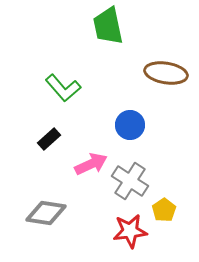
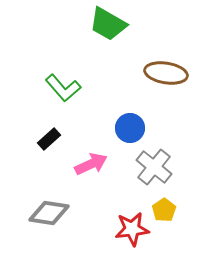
green trapezoid: moved 2 px up; rotated 48 degrees counterclockwise
blue circle: moved 3 px down
gray cross: moved 24 px right, 14 px up; rotated 6 degrees clockwise
gray diamond: moved 3 px right
red star: moved 2 px right, 2 px up
